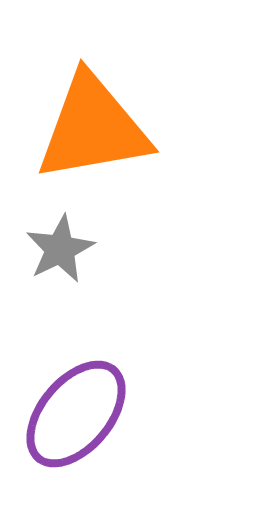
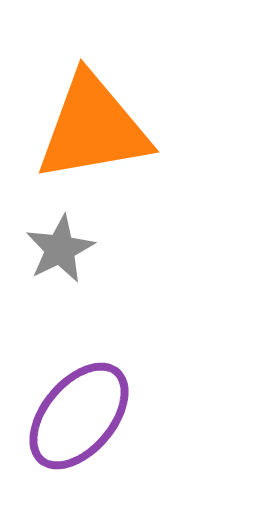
purple ellipse: moved 3 px right, 2 px down
